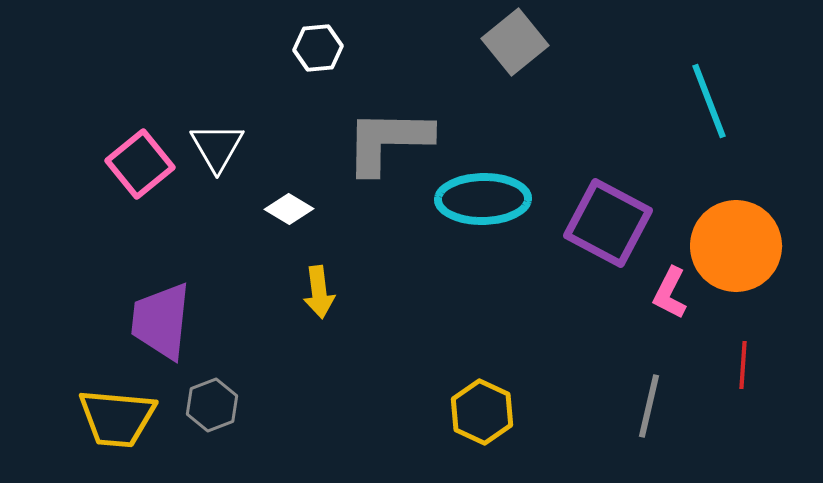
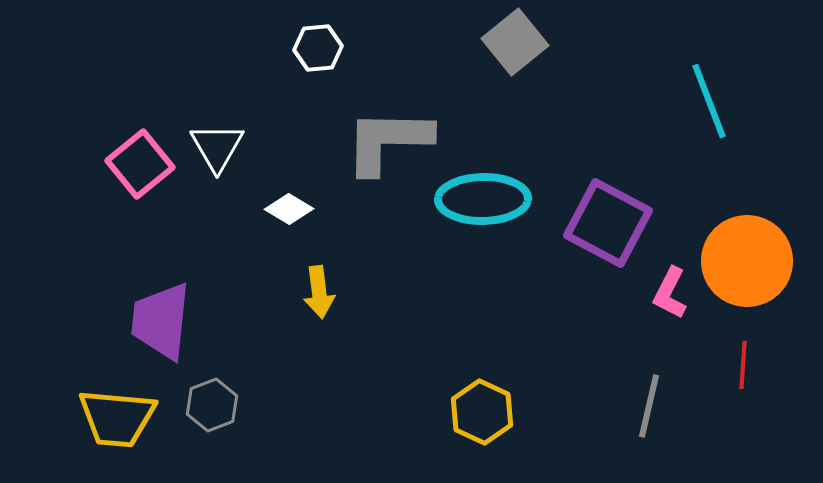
orange circle: moved 11 px right, 15 px down
